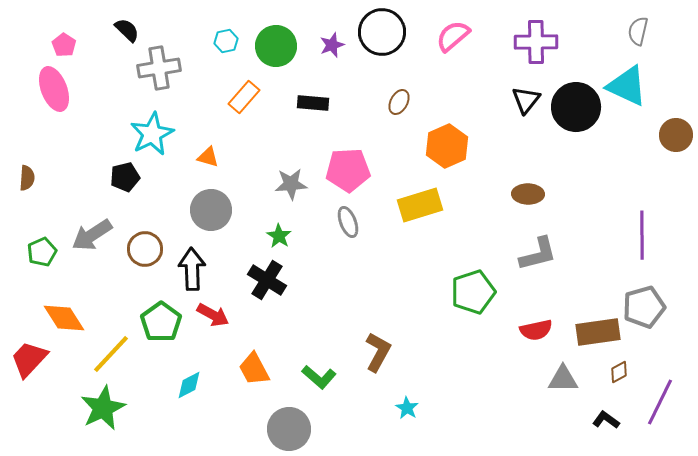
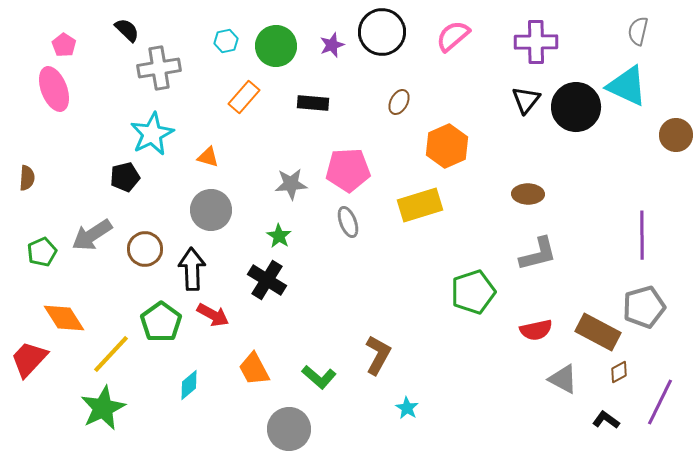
brown rectangle at (598, 332): rotated 36 degrees clockwise
brown L-shape at (378, 352): moved 3 px down
gray triangle at (563, 379): rotated 28 degrees clockwise
cyan diamond at (189, 385): rotated 12 degrees counterclockwise
